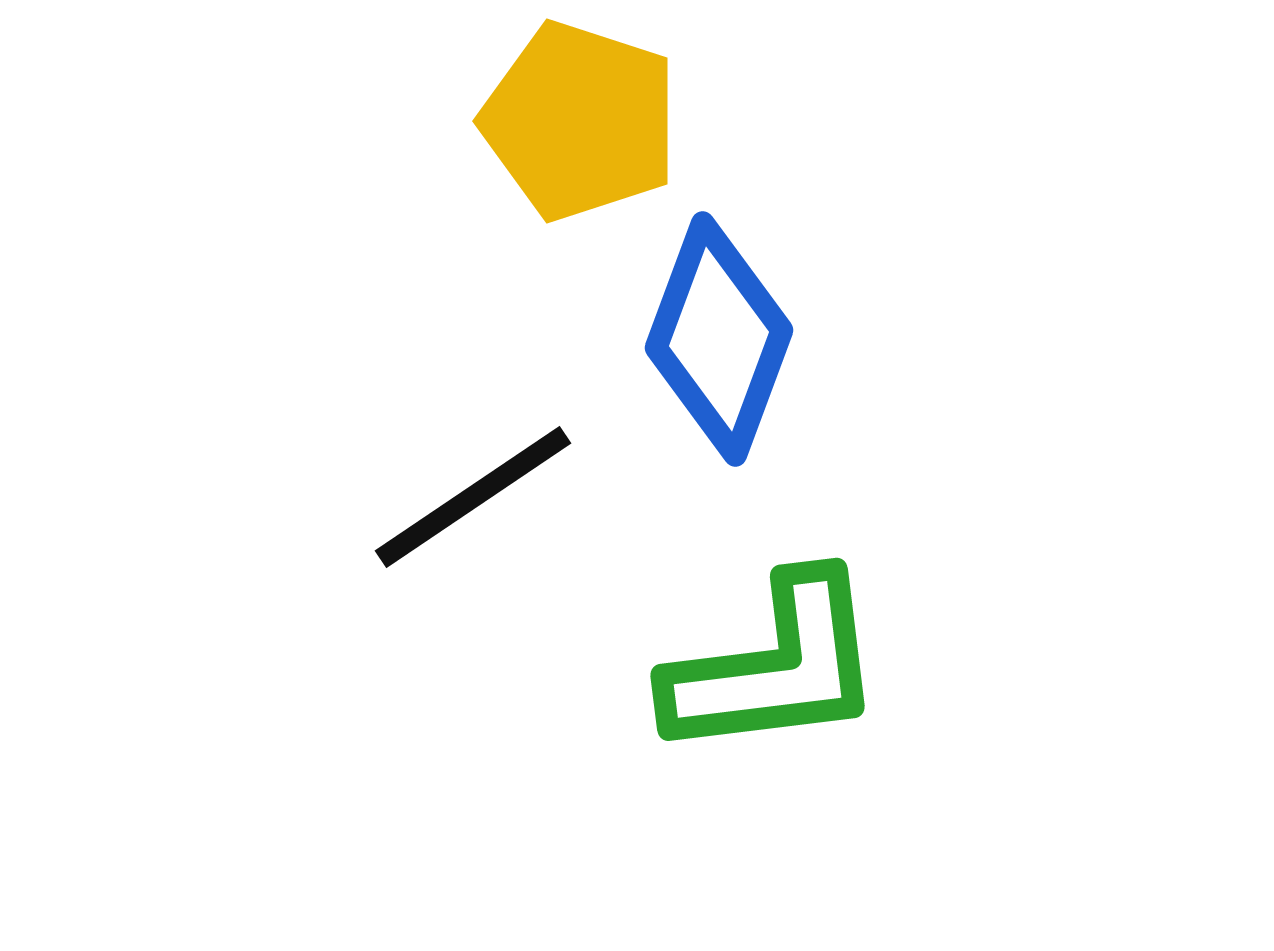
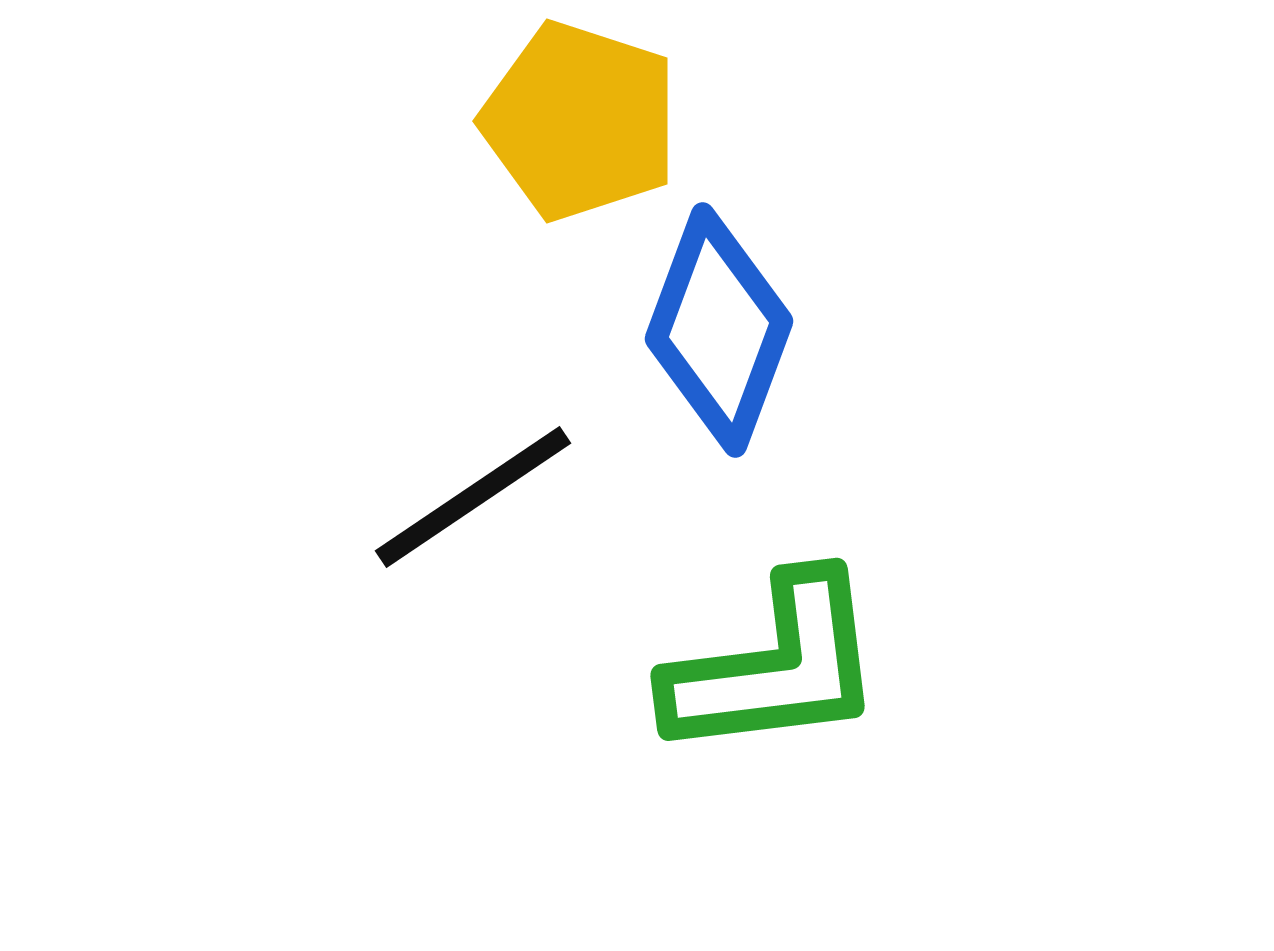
blue diamond: moved 9 px up
